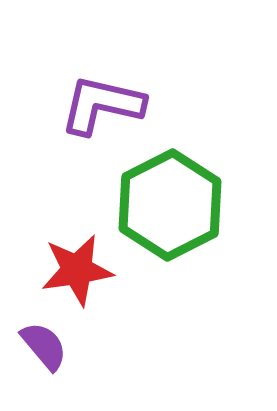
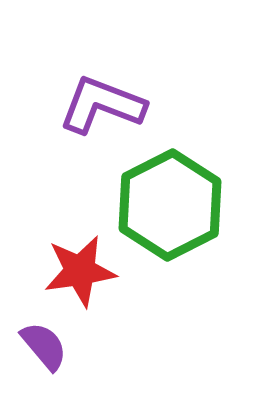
purple L-shape: rotated 8 degrees clockwise
red star: moved 3 px right, 1 px down
